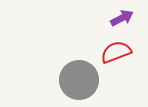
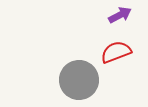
purple arrow: moved 2 px left, 3 px up
